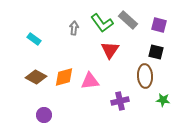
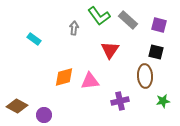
green L-shape: moved 3 px left, 7 px up
brown diamond: moved 19 px left, 29 px down
green star: moved 1 px down; rotated 16 degrees counterclockwise
